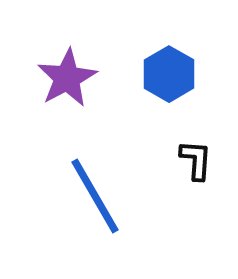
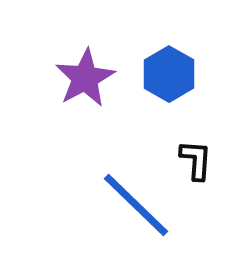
purple star: moved 18 px right
blue line: moved 41 px right, 9 px down; rotated 16 degrees counterclockwise
